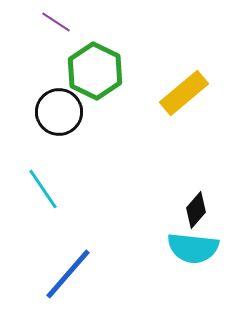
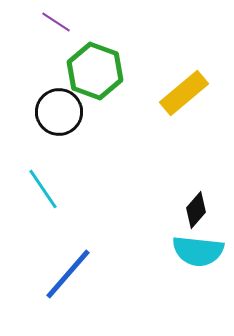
green hexagon: rotated 6 degrees counterclockwise
cyan semicircle: moved 5 px right, 3 px down
